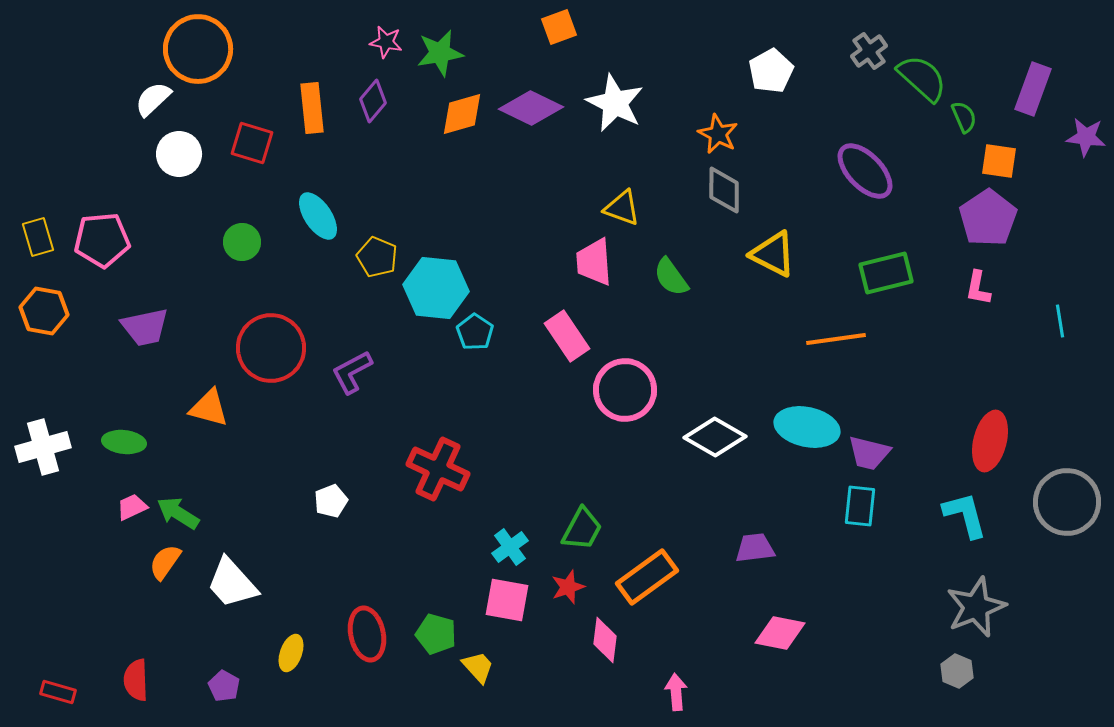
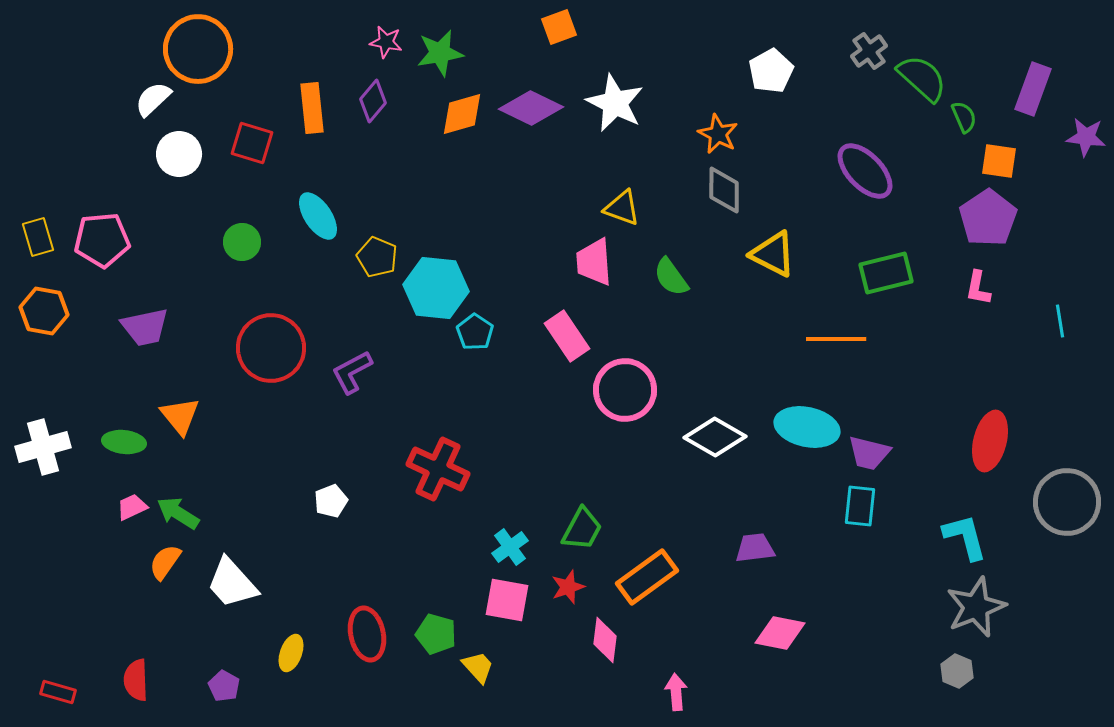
orange line at (836, 339): rotated 8 degrees clockwise
orange triangle at (209, 408): moved 29 px left, 8 px down; rotated 36 degrees clockwise
cyan L-shape at (965, 515): moved 22 px down
